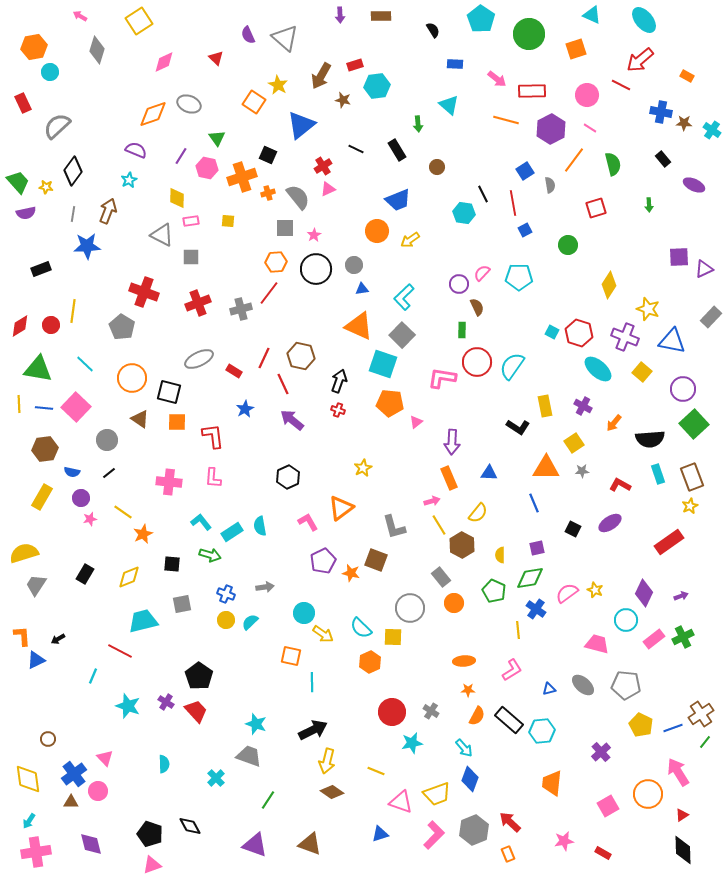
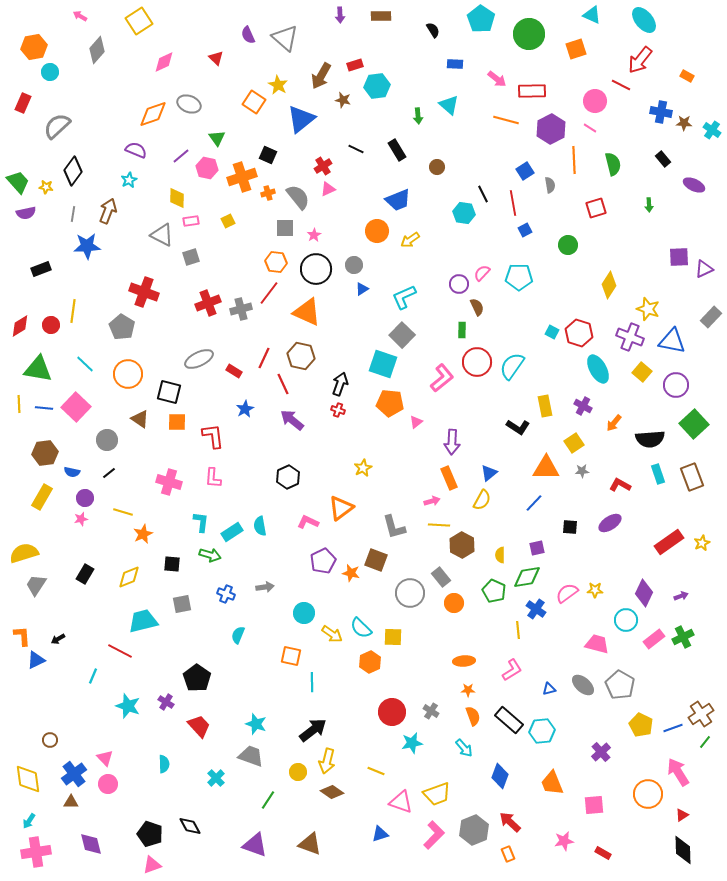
gray diamond at (97, 50): rotated 24 degrees clockwise
red arrow at (640, 60): rotated 12 degrees counterclockwise
pink circle at (587, 95): moved 8 px right, 6 px down
red rectangle at (23, 103): rotated 48 degrees clockwise
green arrow at (418, 124): moved 8 px up
blue triangle at (301, 125): moved 6 px up
purple line at (181, 156): rotated 18 degrees clockwise
orange line at (574, 160): rotated 40 degrees counterclockwise
yellow square at (228, 221): rotated 32 degrees counterclockwise
gray square at (191, 257): rotated 18 degrees counterclockwise
orange hexagon at (276, 262): rotated 10 degrees clockwise
blue triangle at (362, 289): rotated 24 degrees counterclockwise
cyan L-shape at (404, 297): rotated 20 degrees clockwise
red cross at (198, 303): moved 10 px right
orange triangle at (359, 326): moved 52 px left, 14 px up
purple cross at (625, 337): moved 5 px right
cyan ellipse at (598, 369): rotated 20 degrees clockwise
orange circle at (132, 378): moved 4 px left, 4 px up
pink L-shape at (442, 378): rotated 132 degrees clockwise
black arrow at (339, 381): moved 1 px right, 3 px down
purple circle at (683, 389): moved 7 px left, 4 px up
brown hexagon at (45, 449): moved 4 px down
blue triangle at (489, 473): rotated 42 degrees counterclockwise
pink cross at (169, 482): rotated 10 degrees clockwise
purple circle at (81, 498): moved 4 px right
blue line at (534, 503): rotated 66 degrees clockwise
yellow star at (690, 506): moved 12 px right, 37 px down
yellow line at (123, 512): rotated 18 degrees counterclockwise
yellow semicircle at (478, 513): moved 4 px right, 13 px up; rotated 10 degrees counterclockwise
pink star at (90, 519): moved 9 px left
cyan L-shape at (201, 522): rotated 45 degrees clockwise
pink L-shape at (308, 522): rotated 35 degrees counterclockwise
yellow line at (439, 525): rotated 55 degrees counterclockwise
black square at (573, 529): moved 3 px left, 2 px up; rotated 21 degrees counterclockwise
green diamond at (530, 578): moved 3 px left, 1 px up
yellow star at (595, 590): rotated 21 degrees counterclockwise
gray circle at (410, 608): moved 15 px up
yellow circle at (226, 620): moved 72 px right, 152 px down
cyan semicircle at (250, 622): moved 12 px left, 13 px down; rotated 24 degrees counterclockwise
yellow arrow at (323, 634): moved 9 px right
black pentagon at (199, 676): moved 2 px left, 2 px down
gray pentagon at (626, 685): moved 6 px left; rotated 24 degrees clockwise
red trapezoid at (196, 711): moved 3 px right, 15 px down
orange semicircle at (477, 716): moved 4 px left; rotated 48 degrees counterclockwise
black arrow at (313, 730): rotated 12 degrees counterclockwise
brown circle at (48, 739): moved 2 px right, 1 px down
gray trapezoid at (249, 756): moved 2 px right
blue diamond at (470, 779): moved 30 px right, 3 px up
orange trapezoid at (552, 783): rotated 28 degrees counterclockwise
pink circle at (98, 791): moved 10 px right, 7 px up
pink square at (608, 806): moved 14 px left, 1 px up; rotated 25 degrees clockwise
